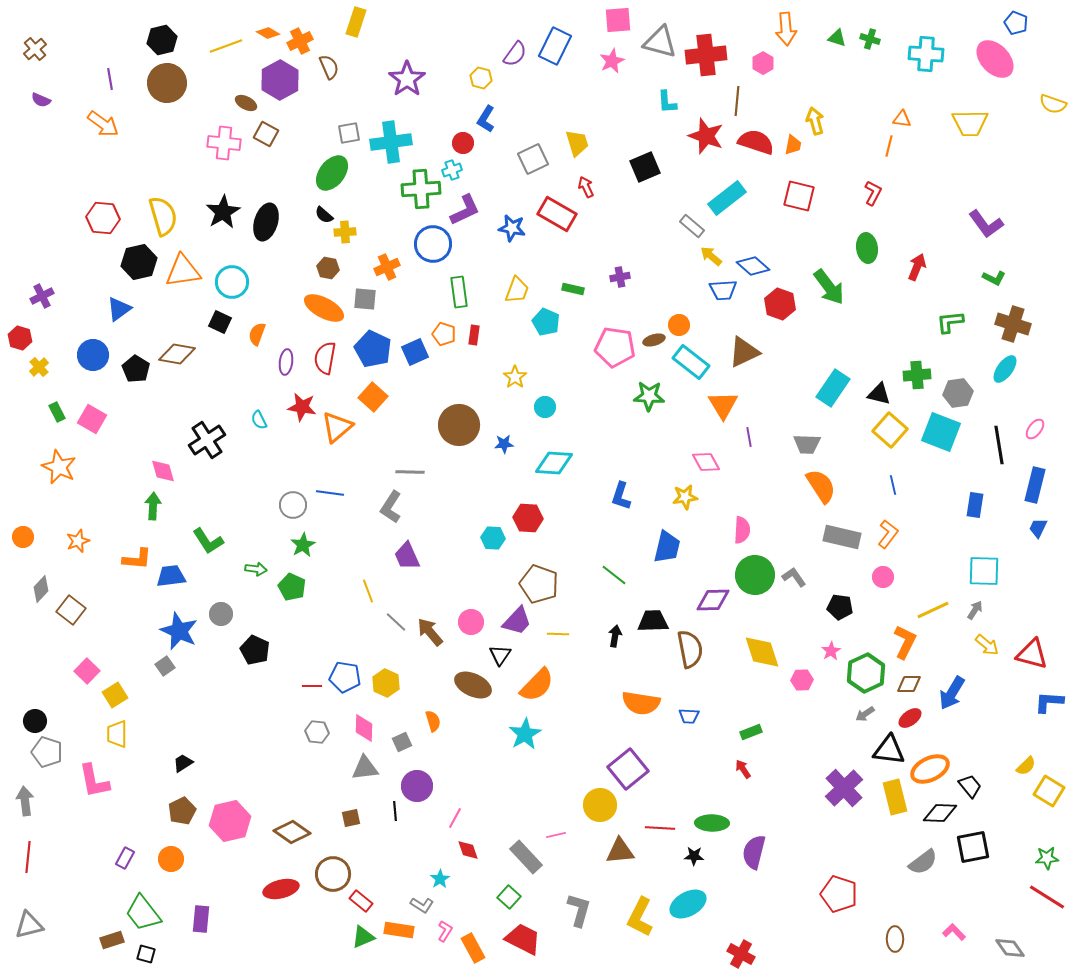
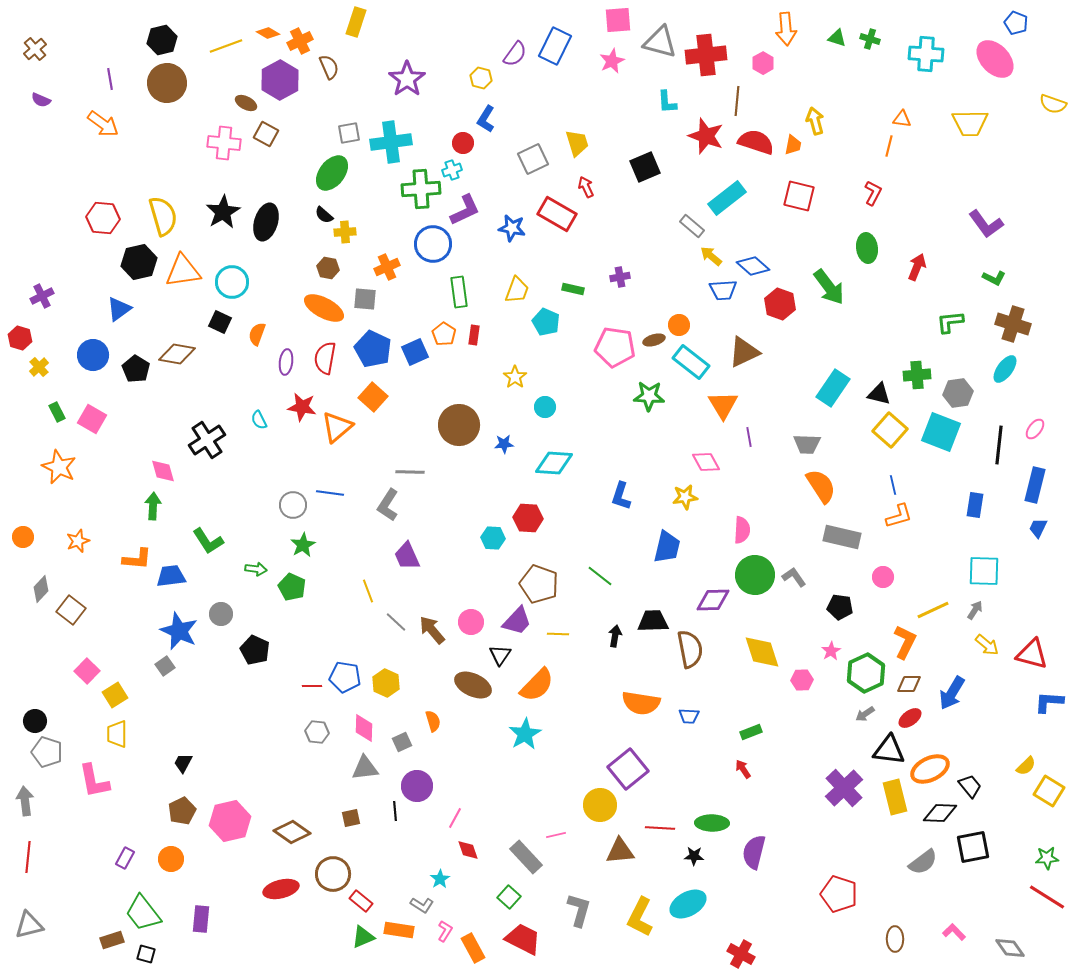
orange pentagon at (444, 334): rotated 15 degrees clockwise
black line at (999, 445): rotated 15 degrees clockwise
gray L-shape at (391, 507): moved 3 px left, 2 px up
orange L-shape at (888, 534): moved 11 px right, 18 px up; rotated 36 degrees clockwise
green line at (614, 575): moved 14 px left, 1 px down
brown arrow at (430, 632): moved 2 px right, 2 px up
black trapezoid at (183, 763): rotated 30 degrees counterclockwise
